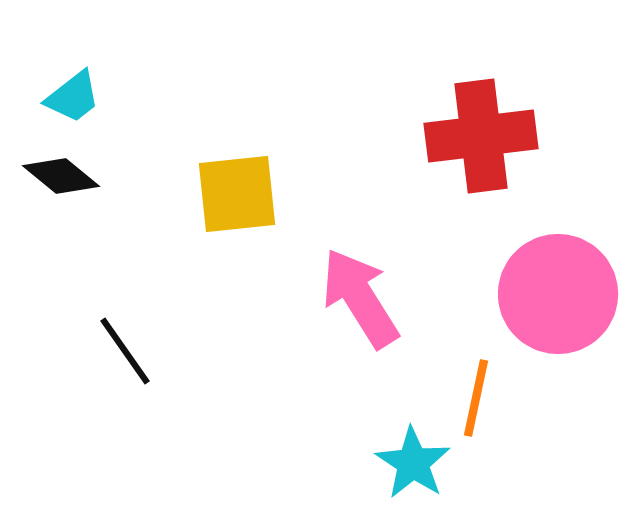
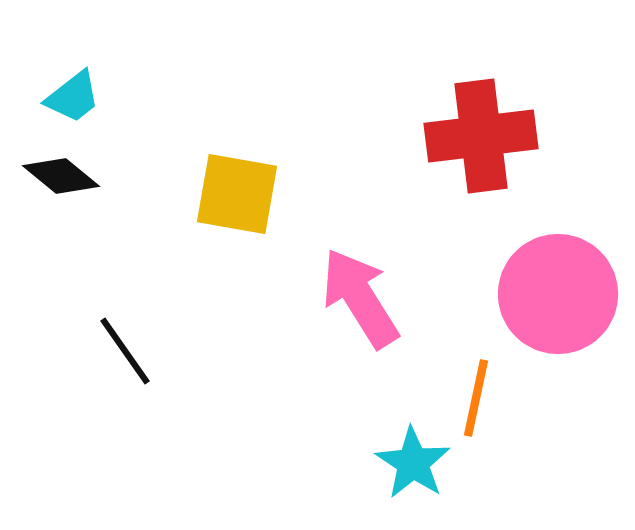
yellow square: rotated 16 degrees clockwise
